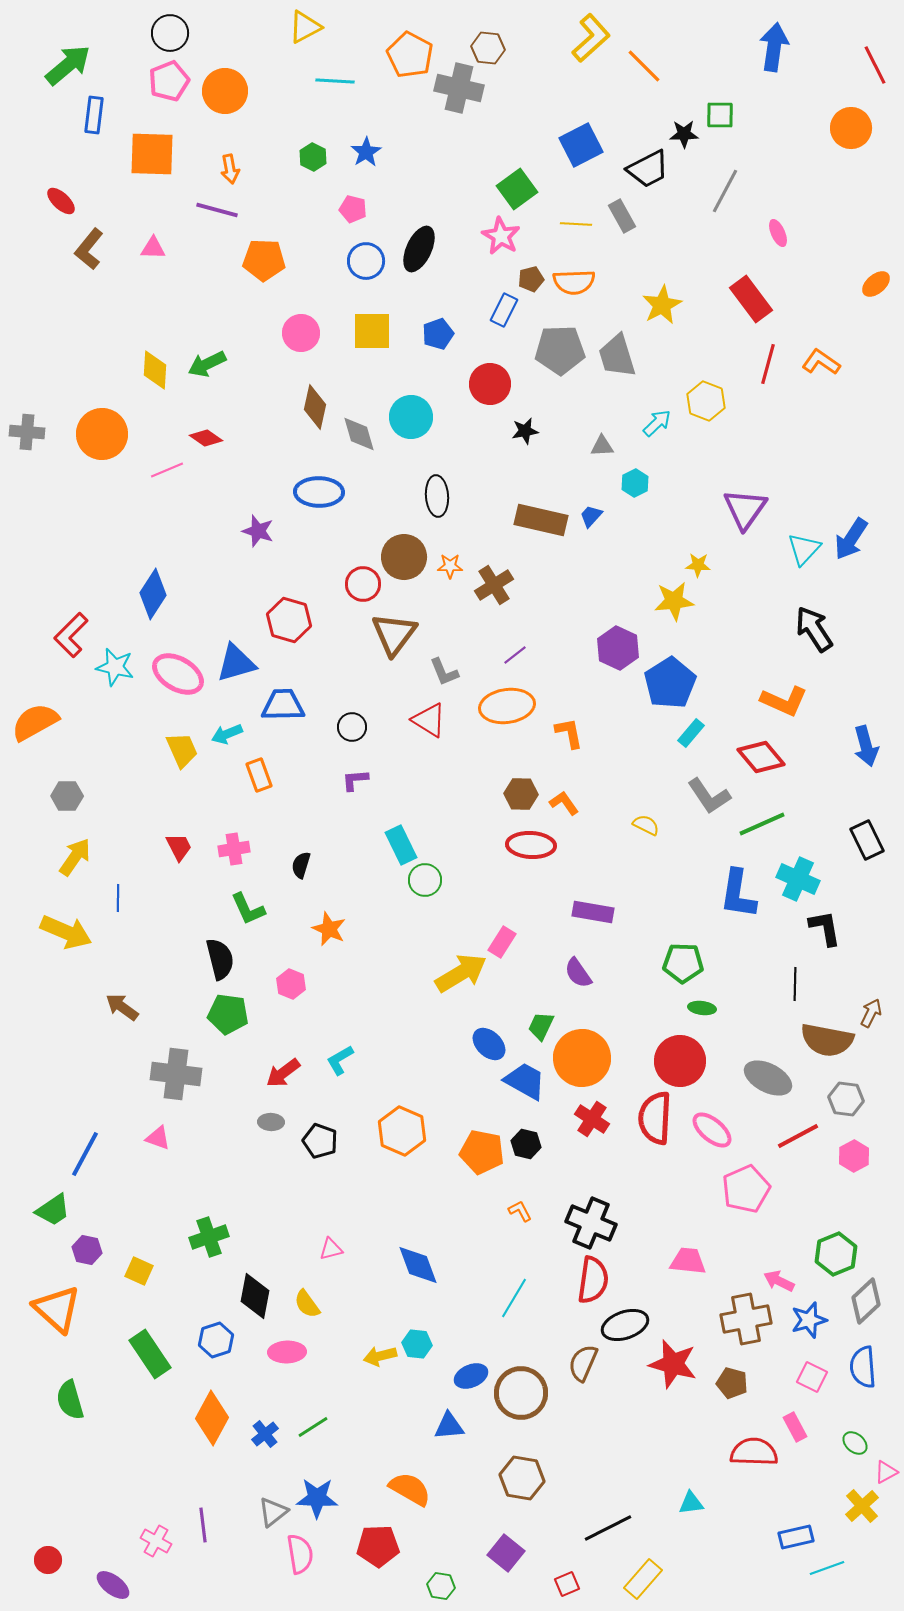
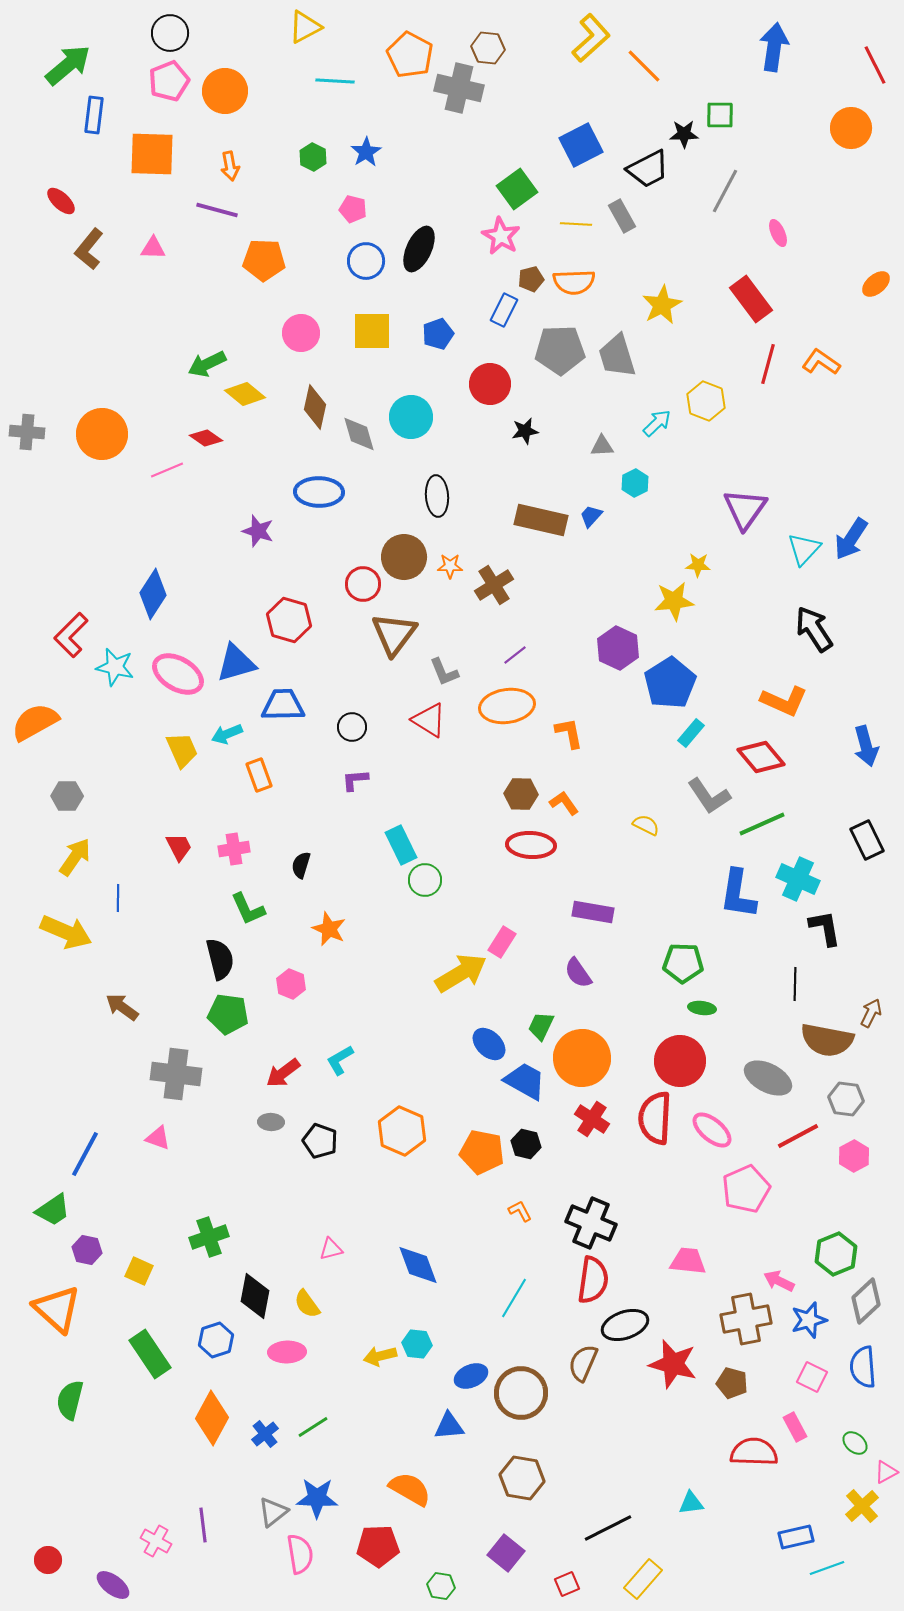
orange arrow at (230, 169): moved 3 px up
yellow diamond at (155, 370): moved 90 px right, 24 px down; rotated 54 degrees counterclockwise
green semicircle at (70, 1400): rotated 30 degrees clockwise
